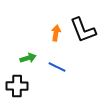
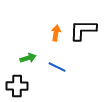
black L-shape: rotated 112 degrees clockwise
